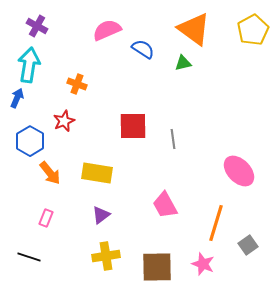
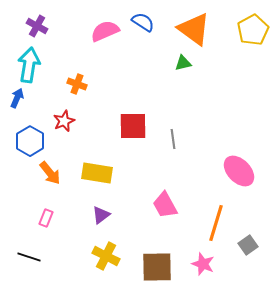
pink semicircle: moved 2 px left, 1 px down
blue semicircle: moved 27 px up
yellow cross: rotated 36 degrees clockwise
